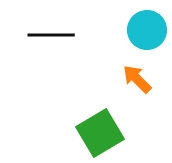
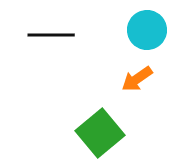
orange arrow: rotated 80 degrees counterclockwise
green square: rotated 9 degrees counterclockwise
